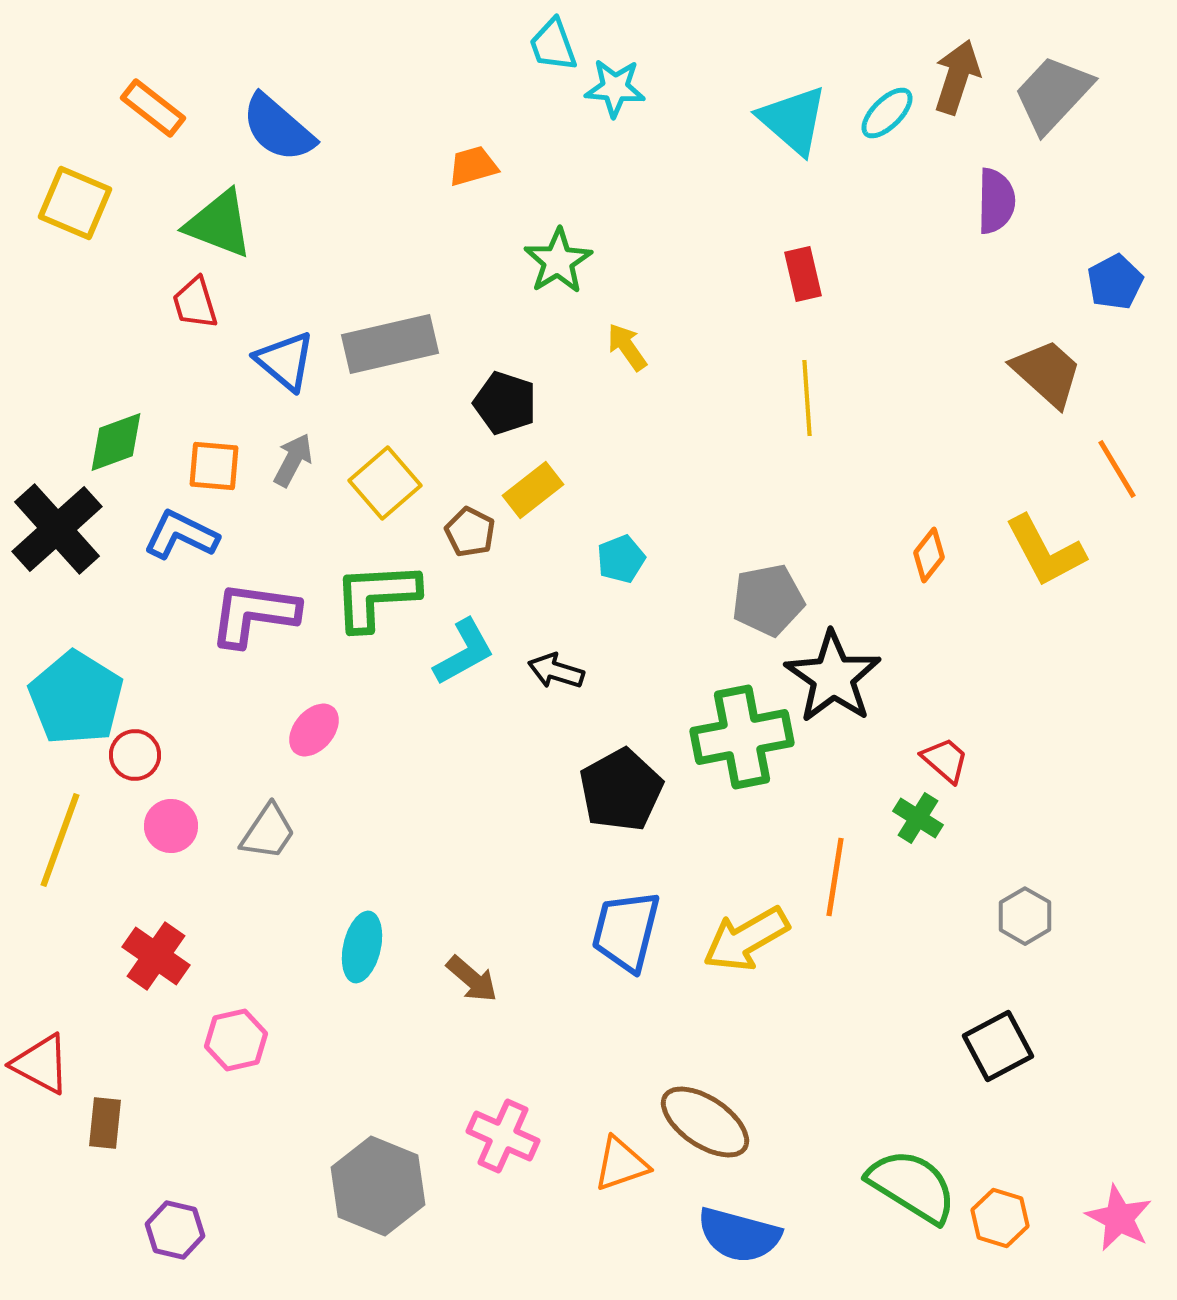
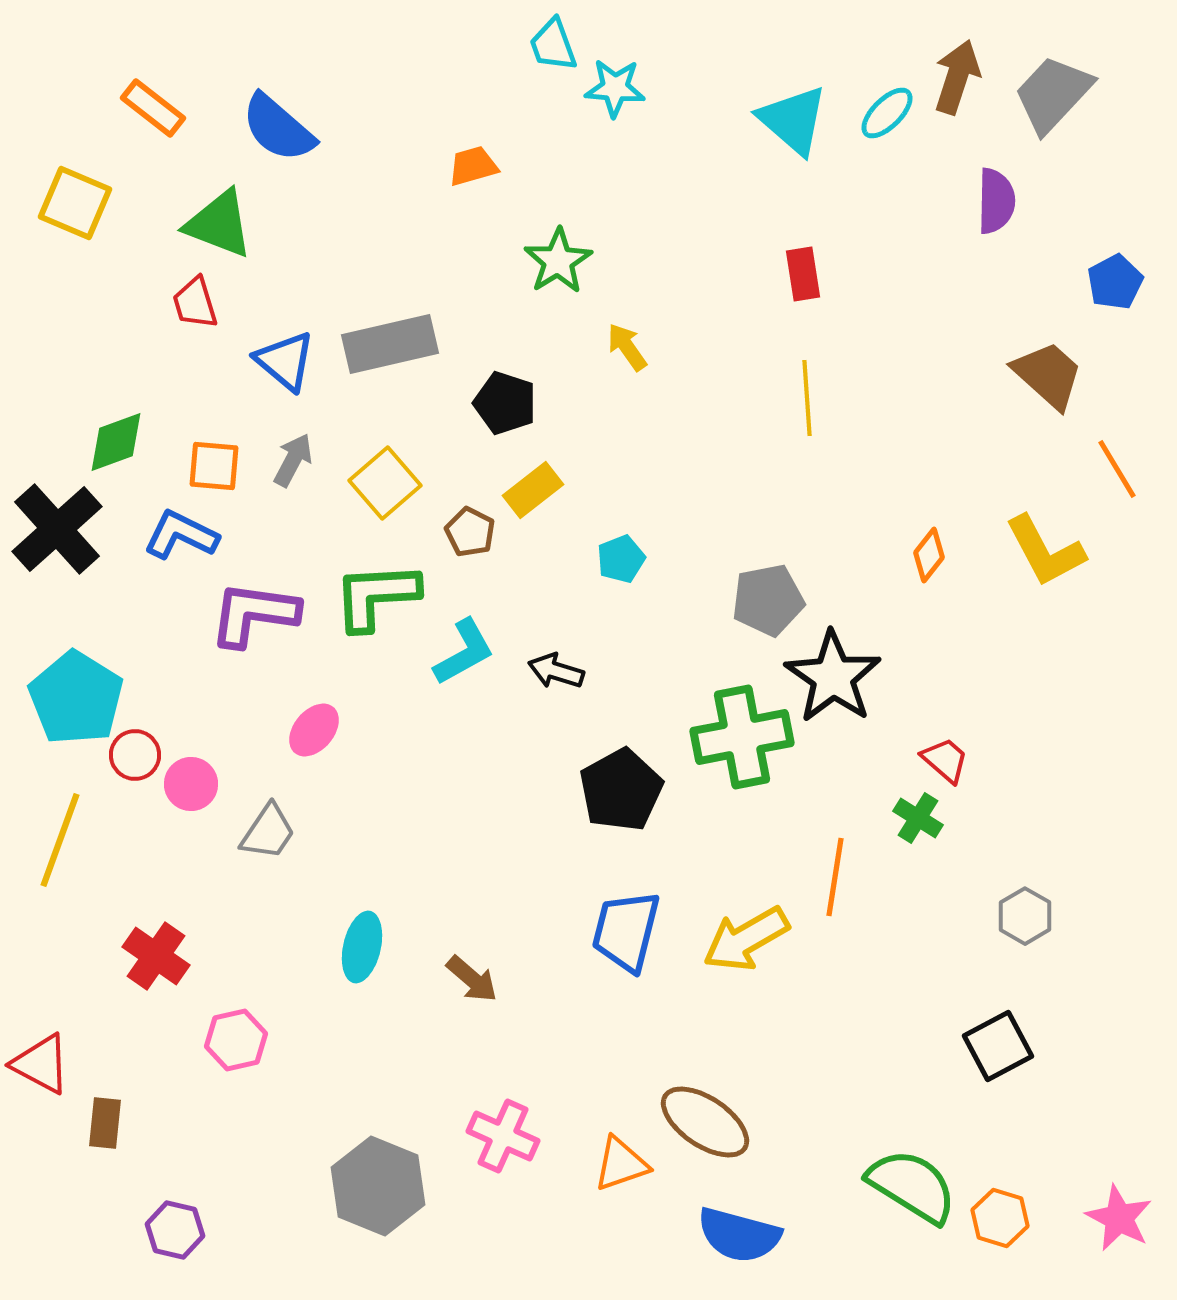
red rectangle at (803, 274): rotated 4 degrees clockwise
brown trapezoid at (1047, 373): moved 1 px right, 2 px down
pink circle at (171, 826): moved 20 px right, 42 px up
